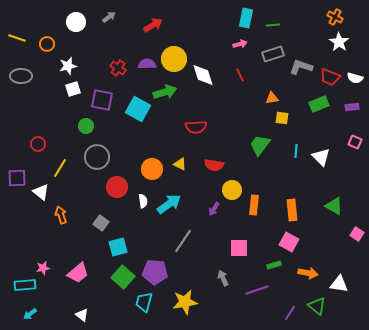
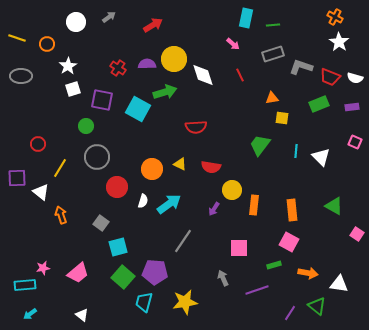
pink arrow at (240, 44): moved 7 px left; rotated 56 degrees clockwise
white star at (68, 66): rotated 18 degrees counterclockwise
red semicircle at (214, 165): moved 3 px left, 2 px down
white semicircle at (143, 201): rotated 24 degrees clockwise
